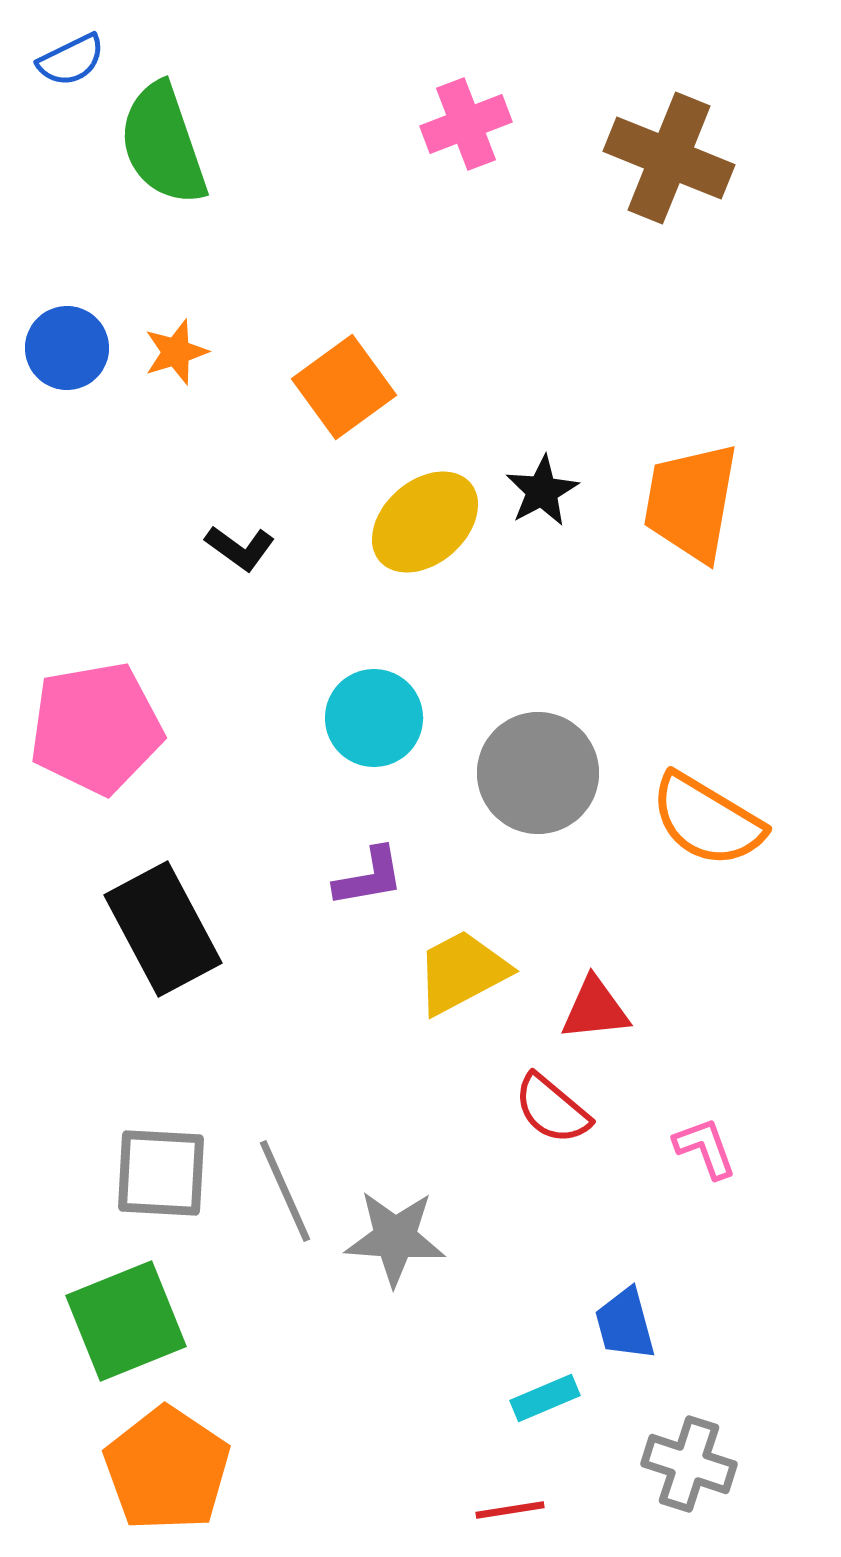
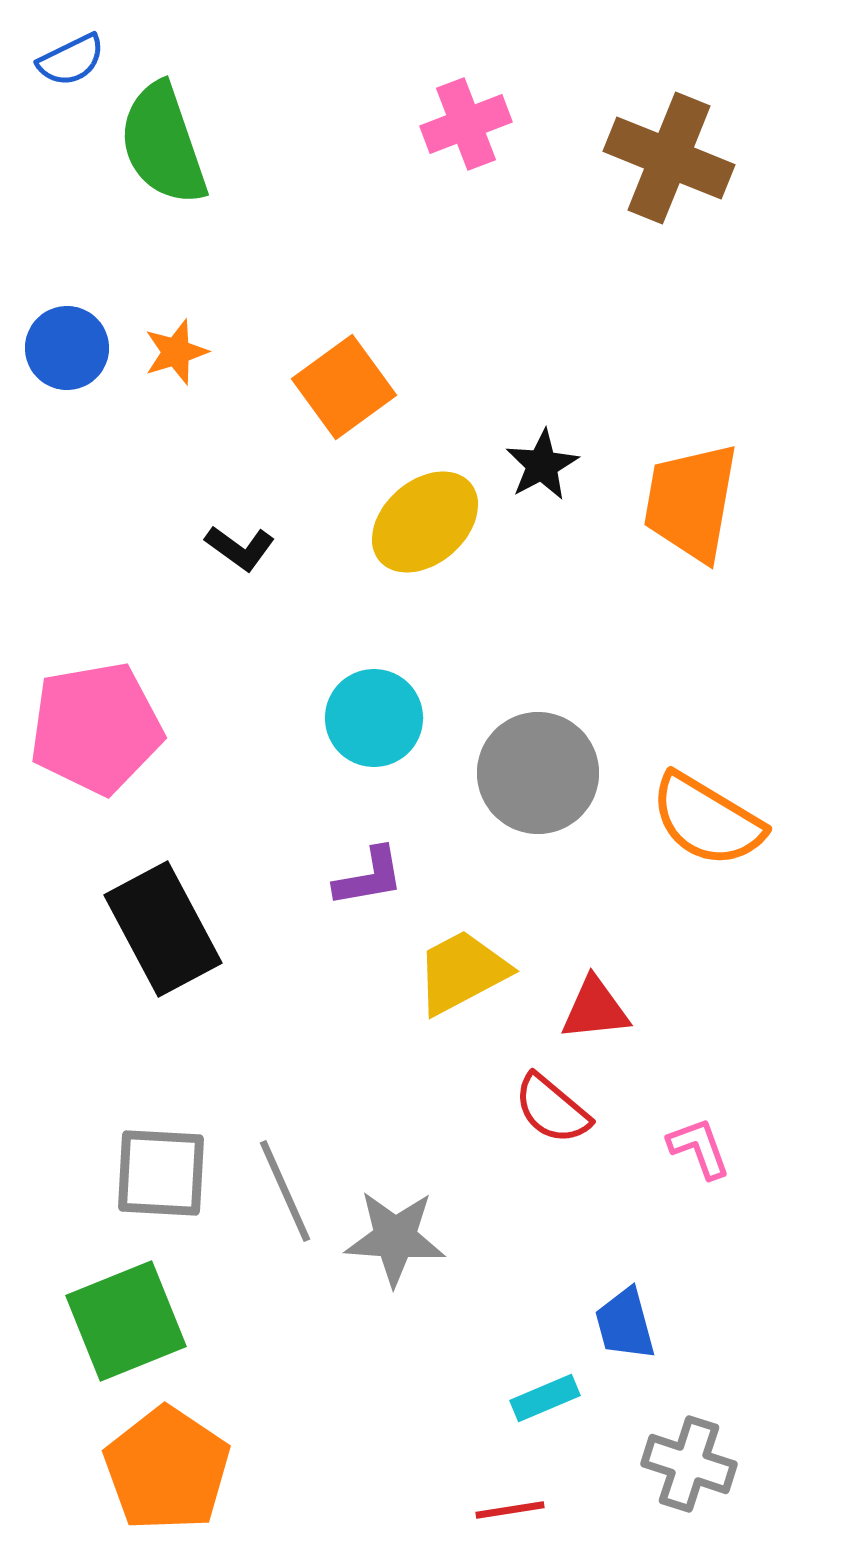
black star: moved 26 px up
pink L-shape: moved 6 px left
